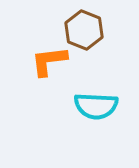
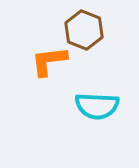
cyan semicircle: moved 1 px right
